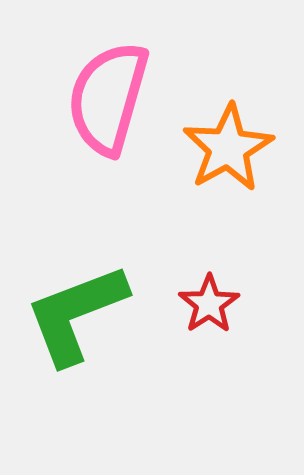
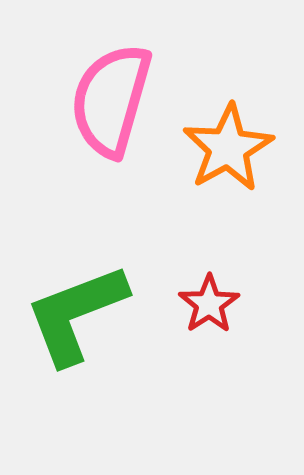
pink semicircle: moved 3 px right, 2 px down
